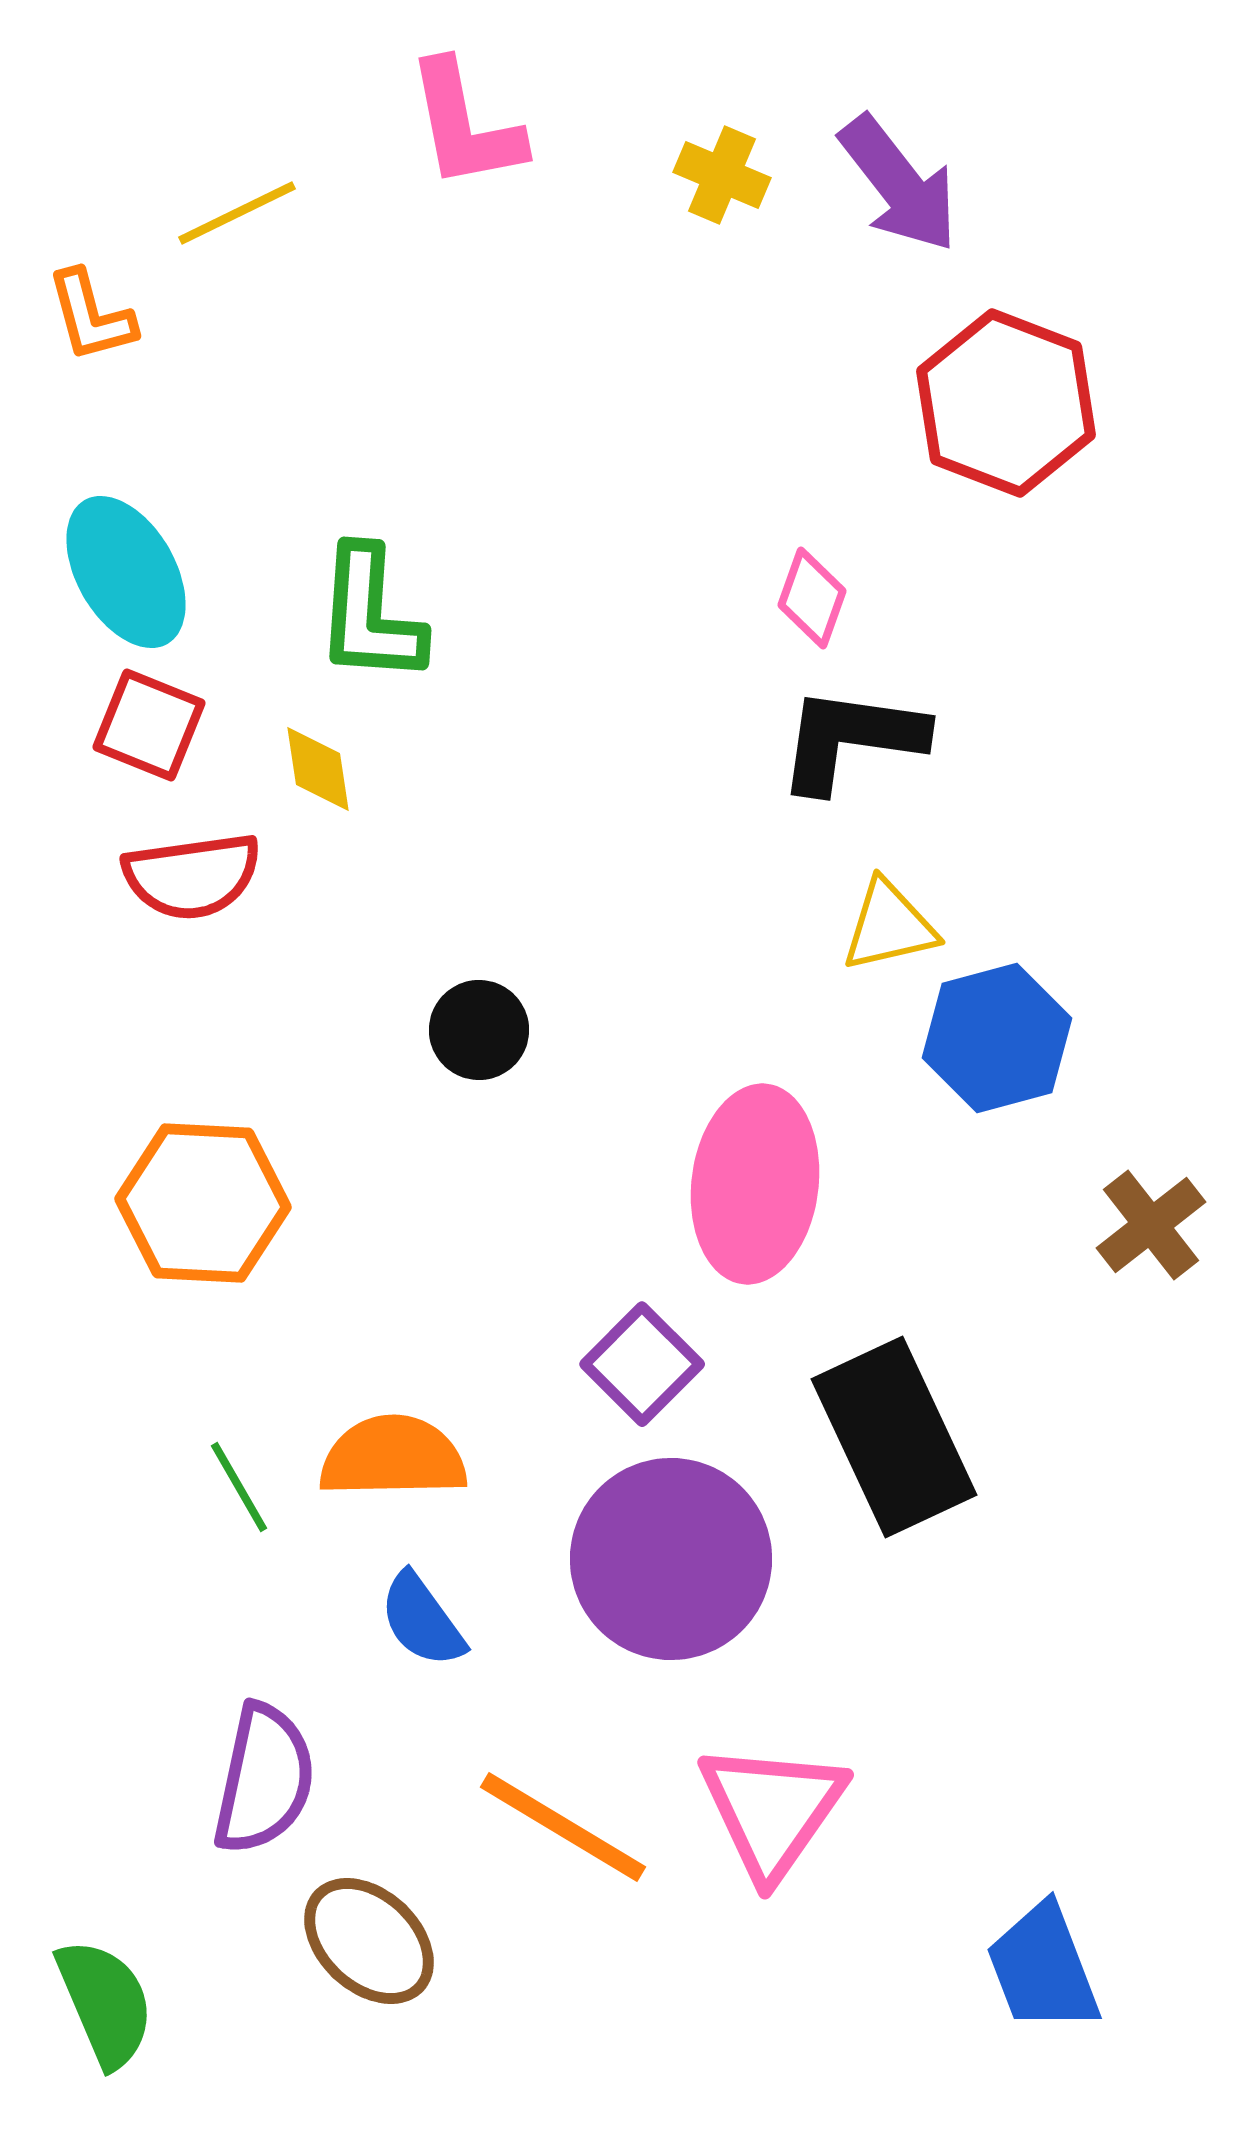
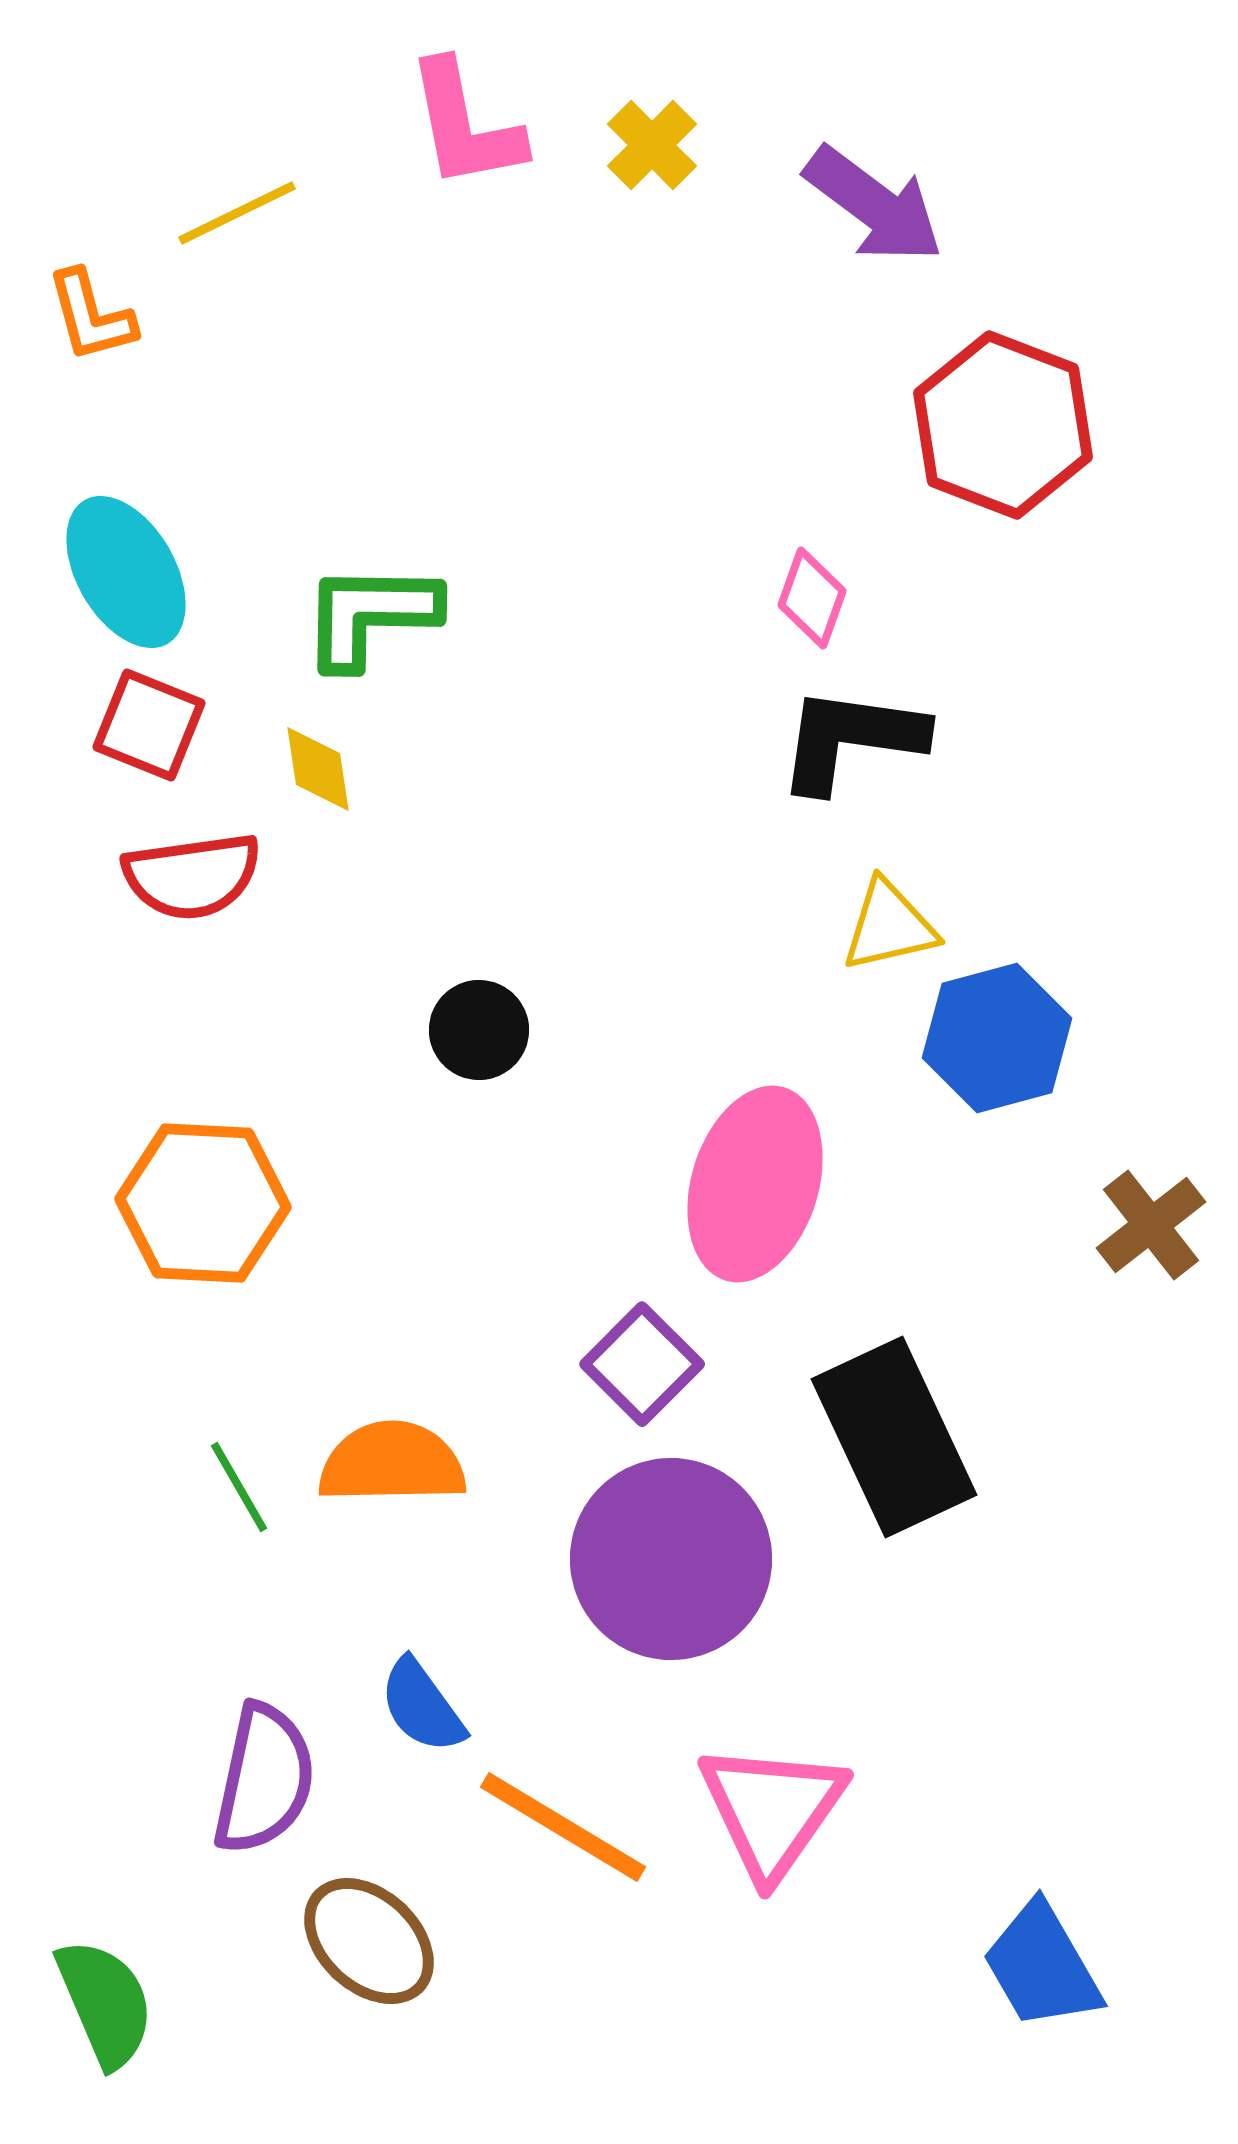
yellow cross: moved 70 px left, 30 px up; rotated 22 degrees clockwise
purple arrow: moved 25 px left, 21 px down; rotated 15 degrees counterclockwise
red hexagon: moved 3 px left, 22 px down
green L-shape: rotated 87 degrees clockwise
pink ellipse: rotated 10 degrees clockwise
orange semicircle: moved 1 px left, 6 px down
blue semicircle: moved 86 px down
blue trapezoid: moved 1 px left, 2 px up; rotated 9 degrees counterclockwise
